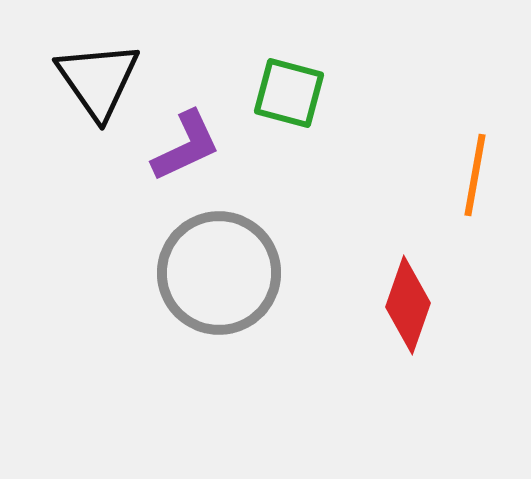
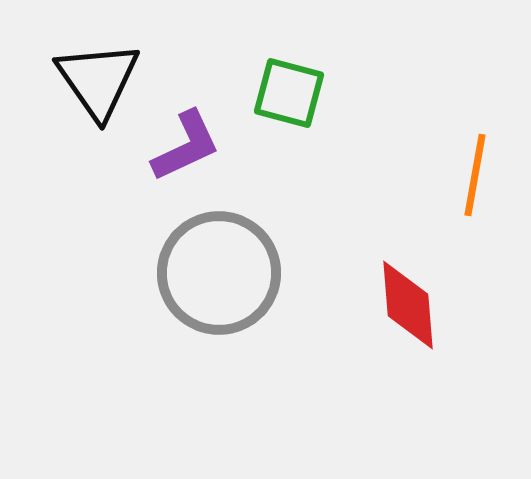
red diamond: rotated 24 degrees counterclockwise
